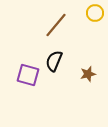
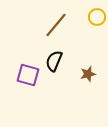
yellow circle: moved 2 px right, 4 px down
